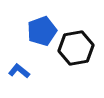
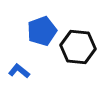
black hexagon: moved 2 px right, 1 px up; rotated 16 degrees clockwise
